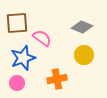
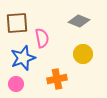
gray diamond: moved 3 px left, 6 px up
pink semicircle: rotated 42 degrees clockwise
yellow circle: moved 1 px left, 1 px up
pink circle: moved 1 px left, 1 px down
